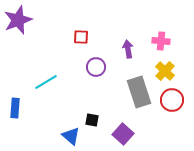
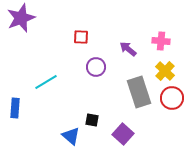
purple star: moved 3 px right, 2 px up
purple arrow: rotated 42 degrees counterclockwise
red circle: moved 2 px up
